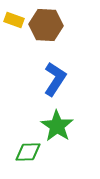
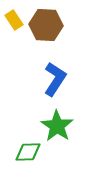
yellow rectangle: rotated 36 degrees clockwise
